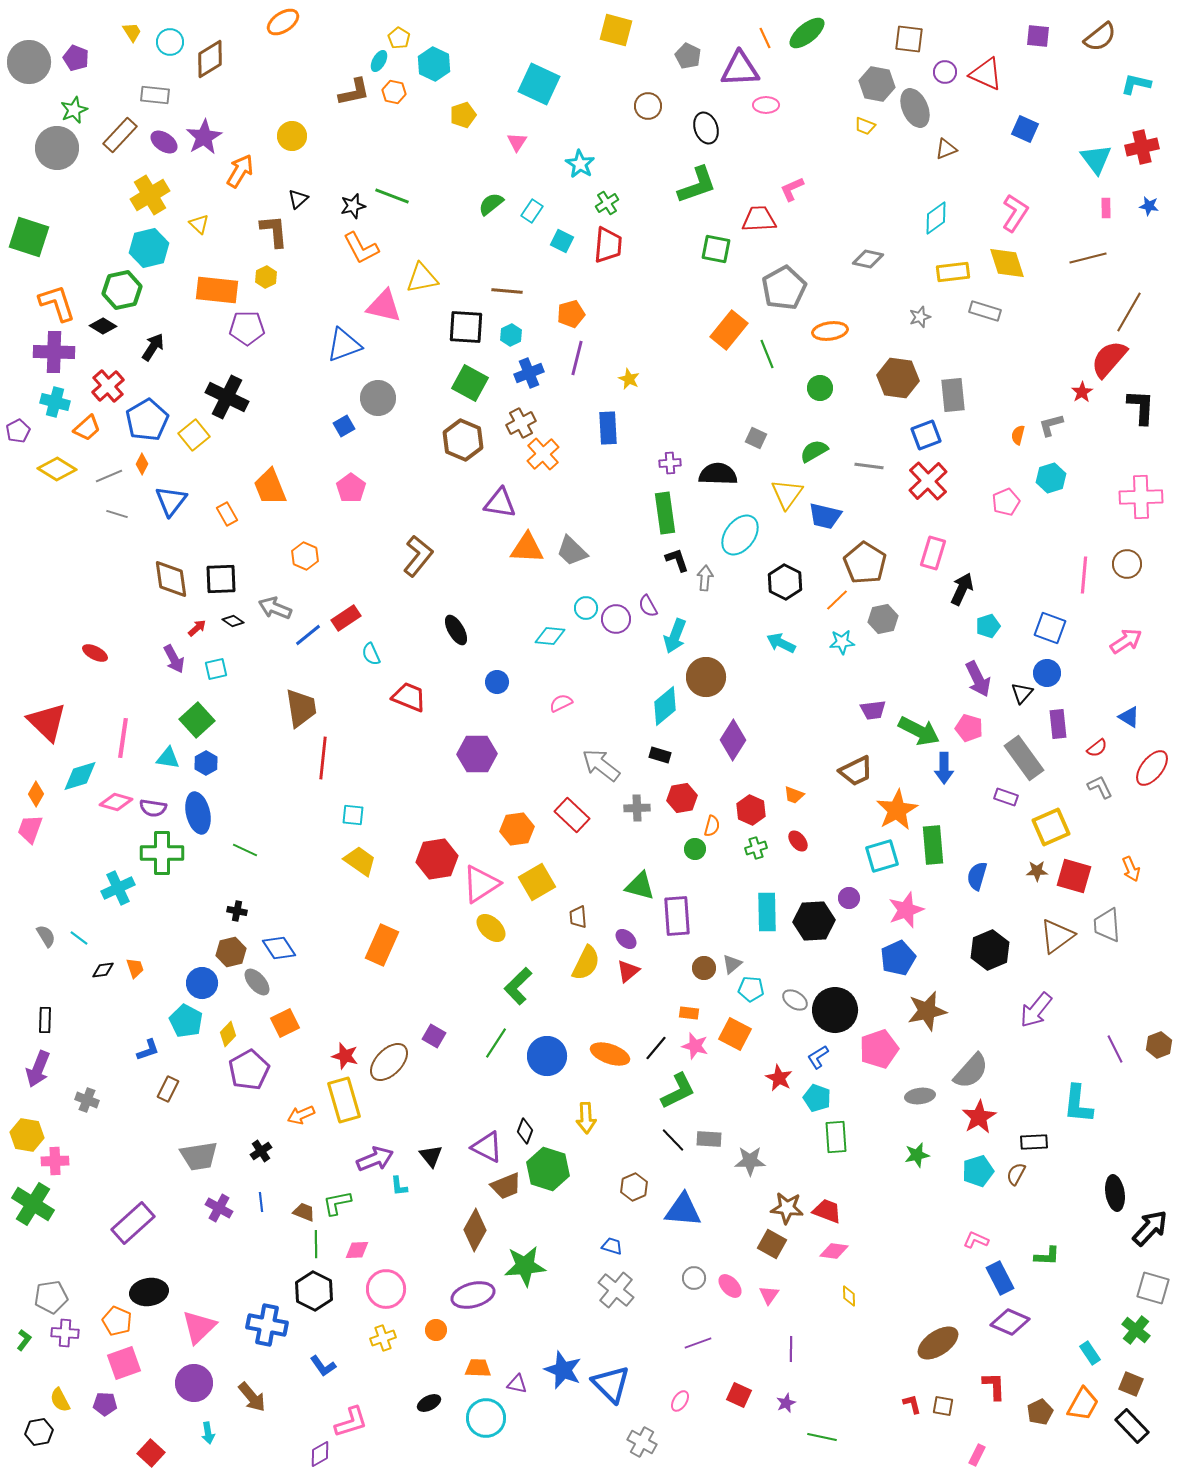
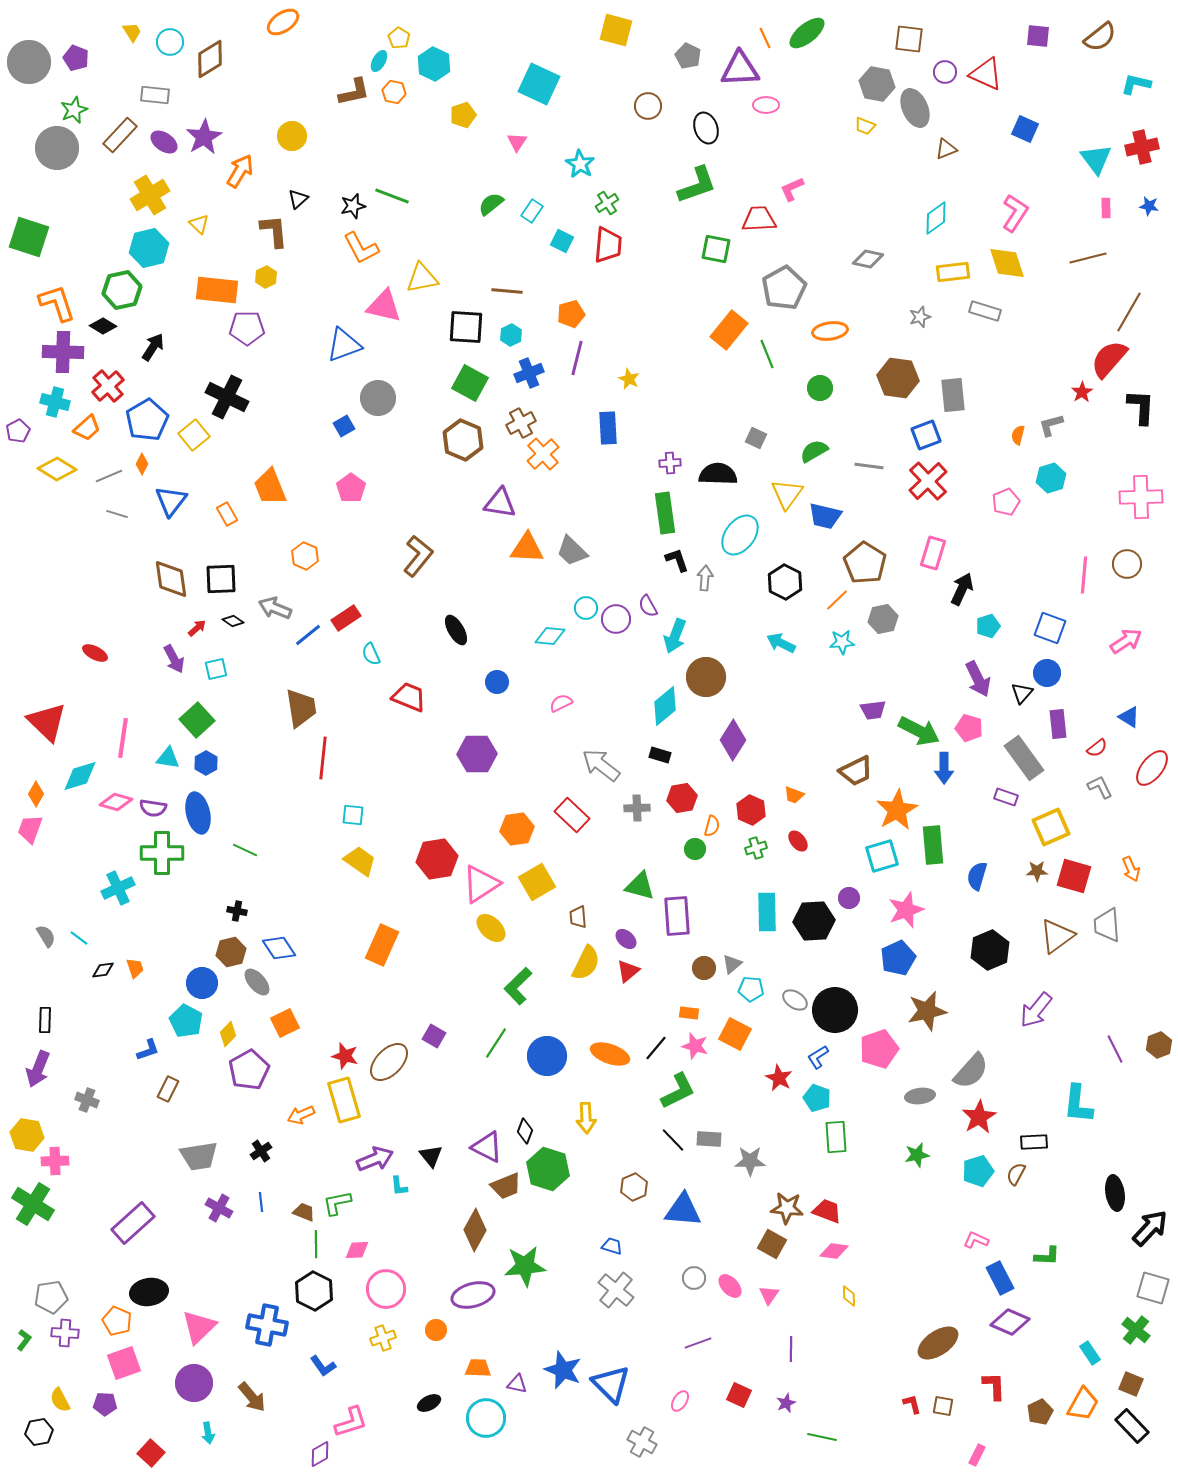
purple cross at (54, 352): moved 9 px right
